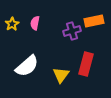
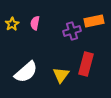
white semicircle: moved 1 px left, 6 px down
